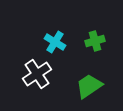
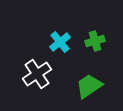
cyan cross: moved 5 px right; rotated 20 degrees clockwise
